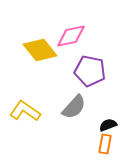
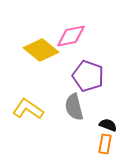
yellow diamond: moved 1 px right; rotated 12 degrees counterclockwise
purple pentagon: moved 2 px left, 5 px down; rotated 8 degrees clockwise
gray semicircle: rotated 124 degrees clockwise
yellow L-shape: moved 3 px right, 2 px up
black semicircle: rotated 42 degrees clockwise
